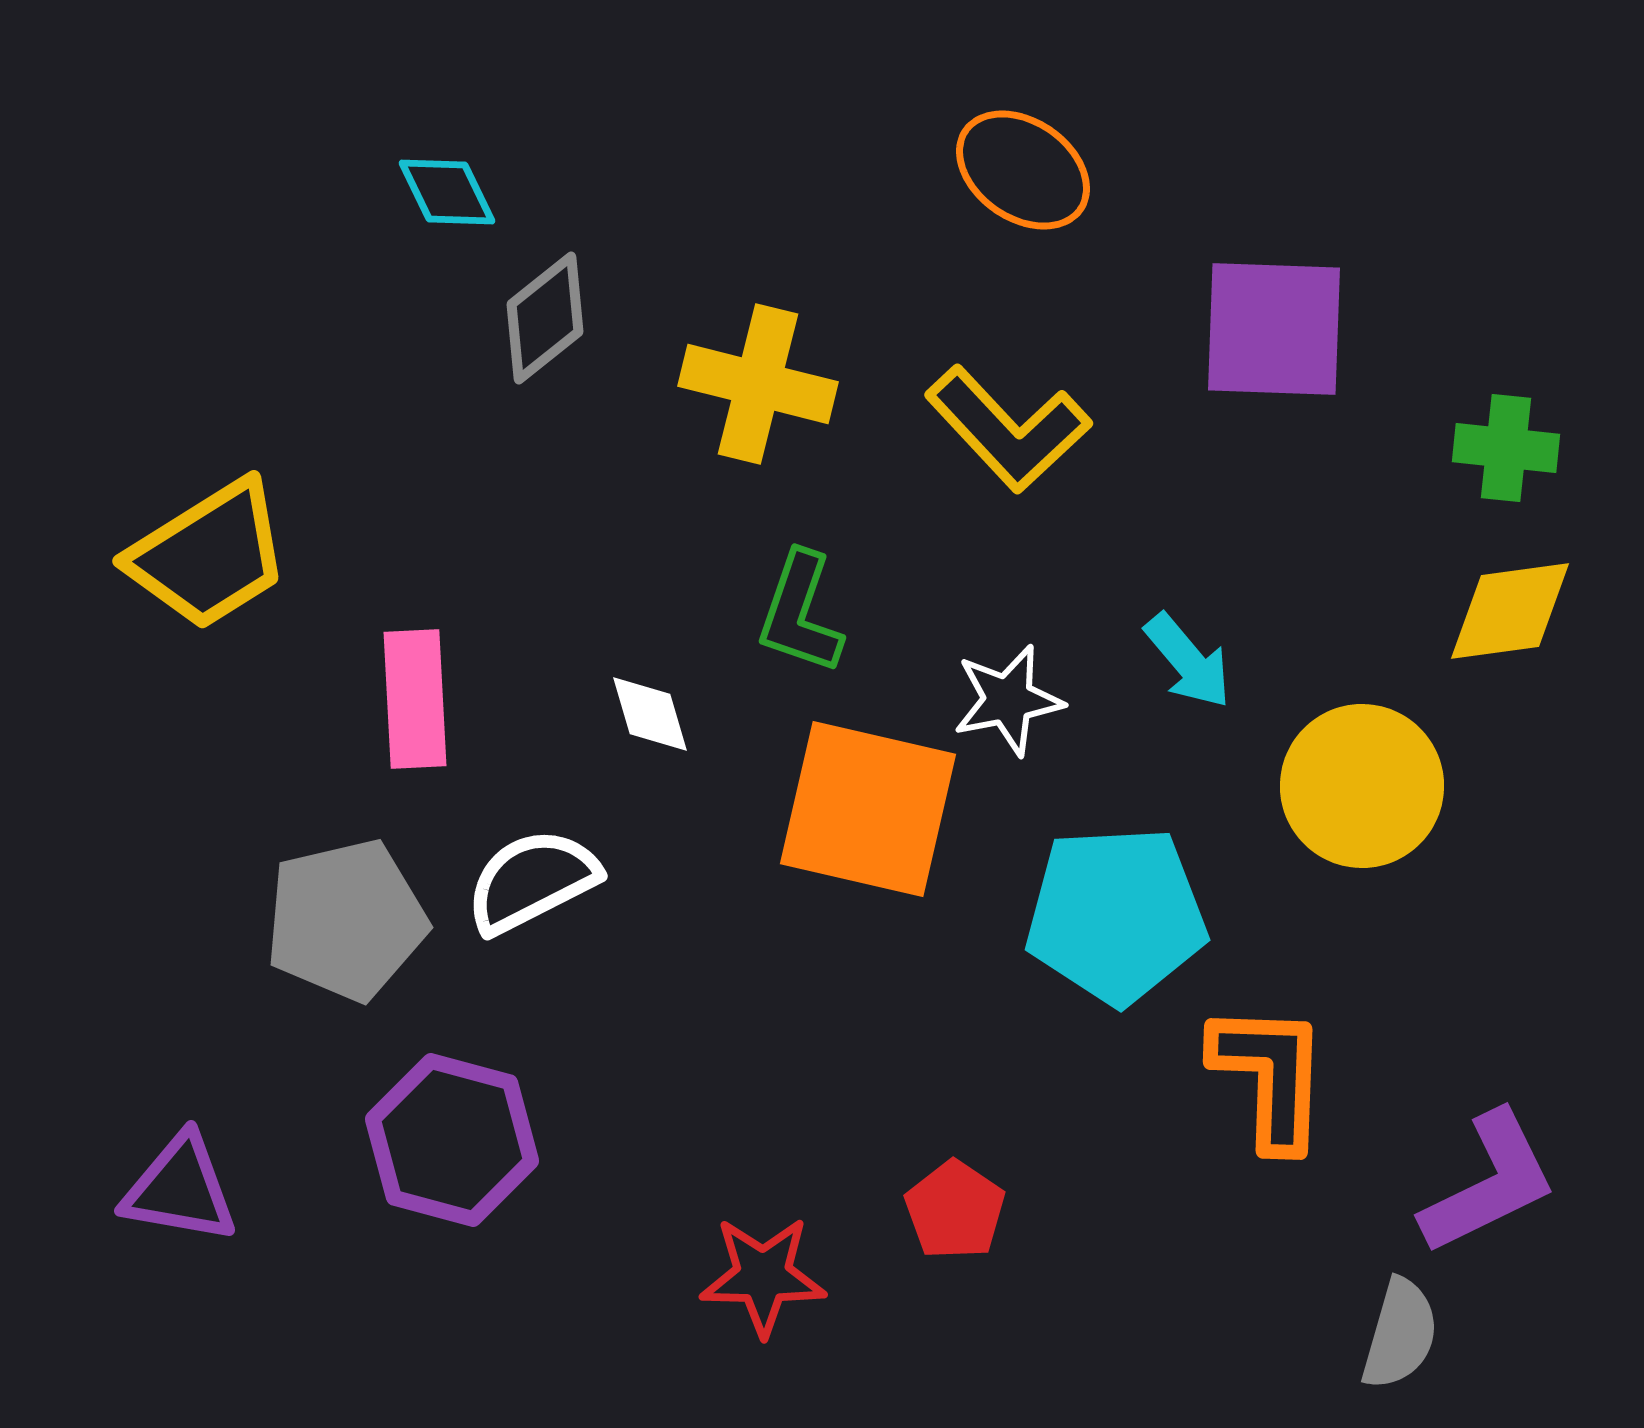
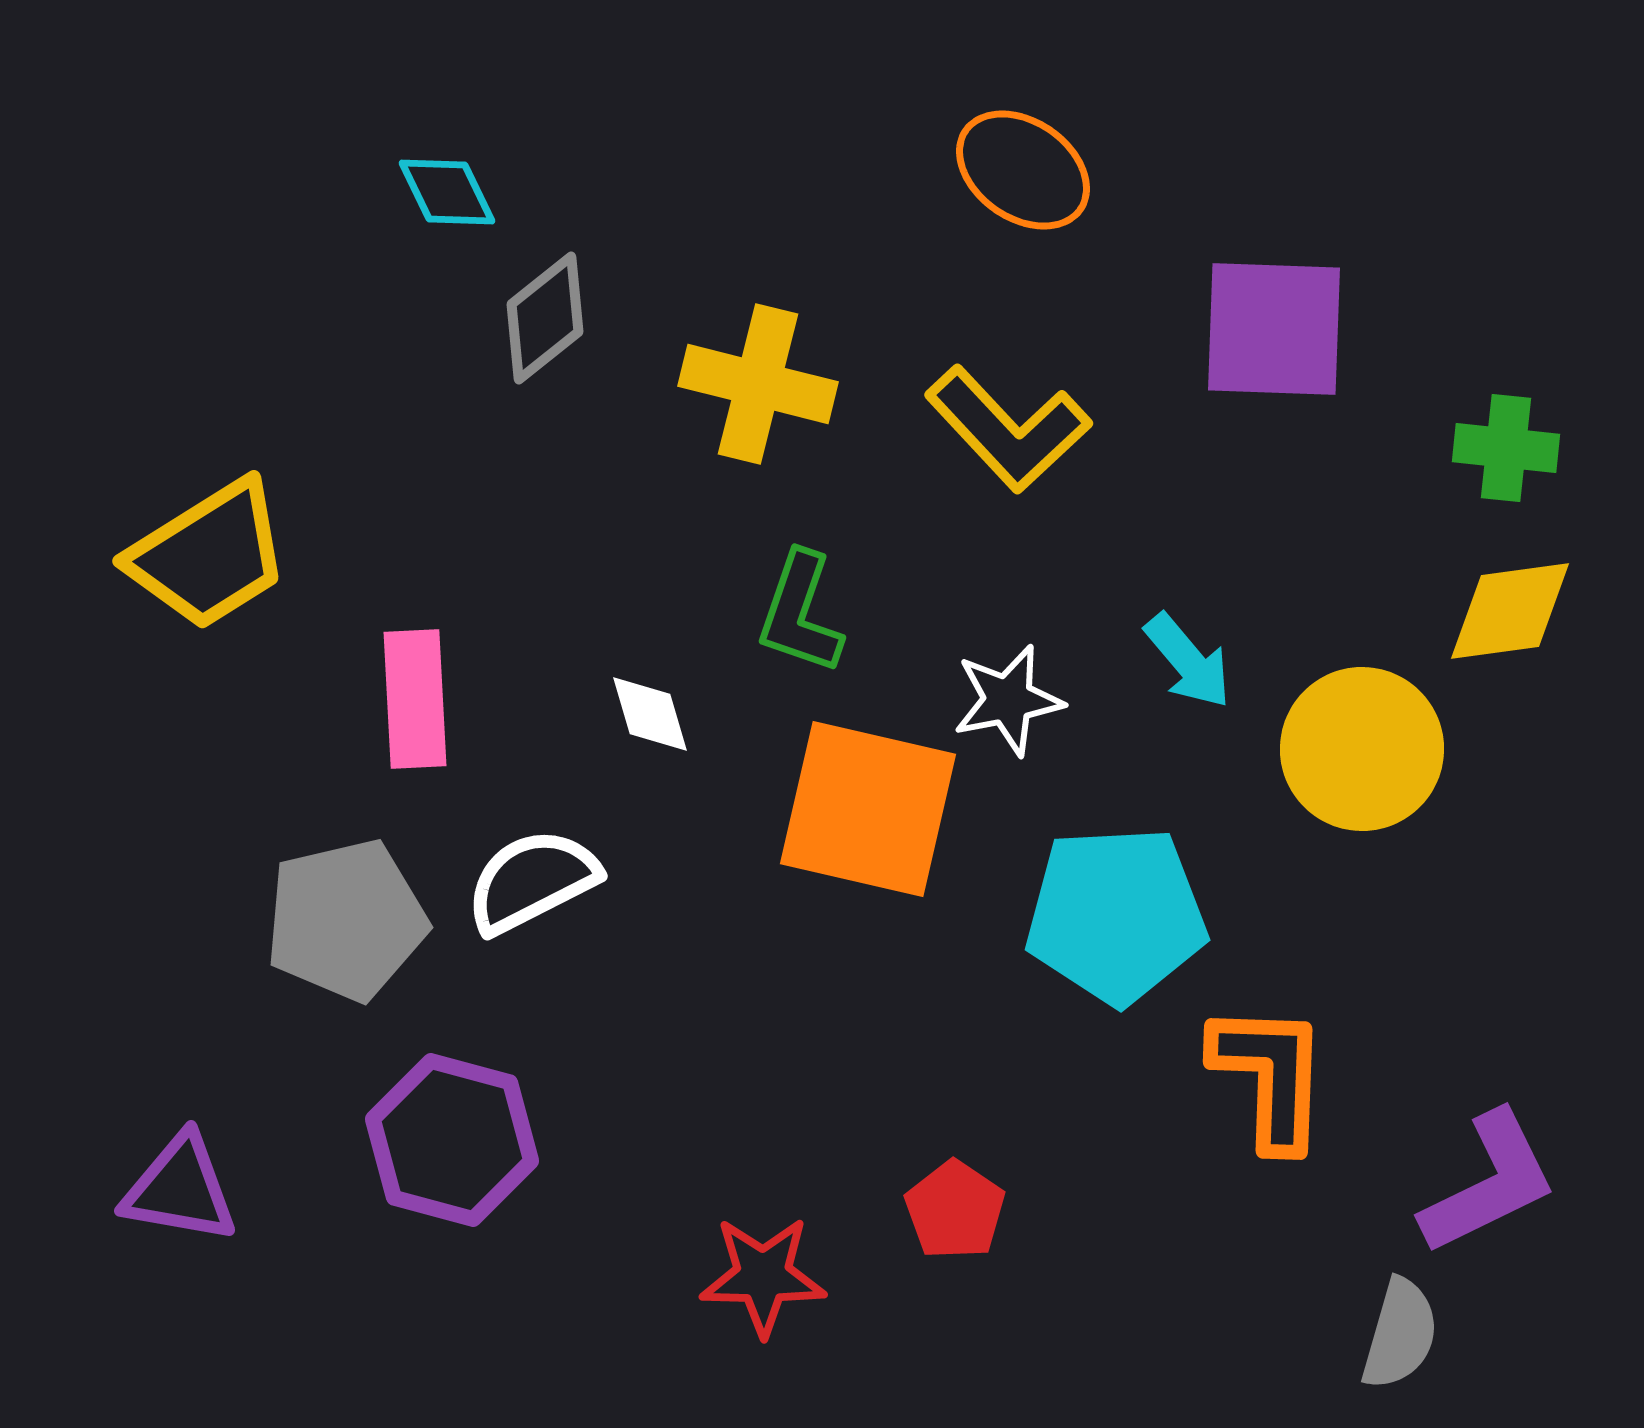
yellow circle: moved 37 px up
